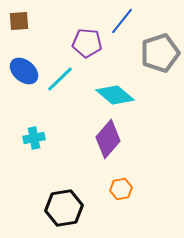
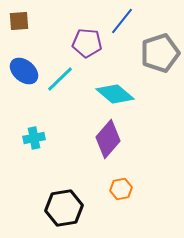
cyan diamond: moved 1 px up
